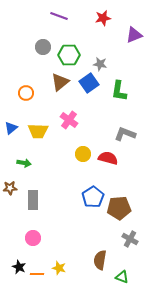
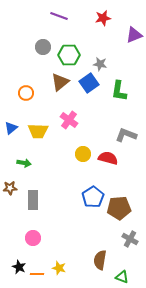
gray L-shape: moved 1 px right, 1 px down
